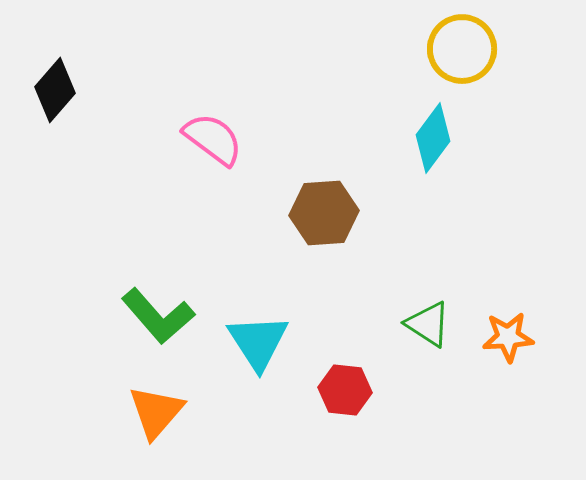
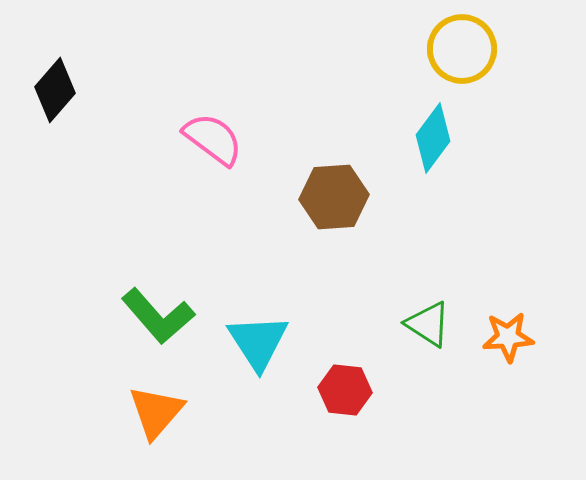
brown hexagon: moved 10 px right, 16 px up
